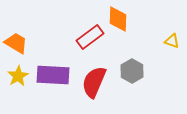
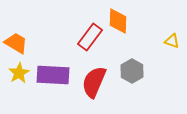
orange diamond: moved 2 px down
red rectangle: rotated 16 degrees counterclockwise
yellow star: moved 1 px right, 3 px up
